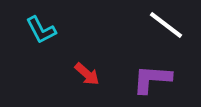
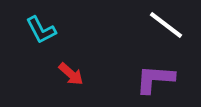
red arrow: moved 16 px left
purple L-shape: moved 3 px right
